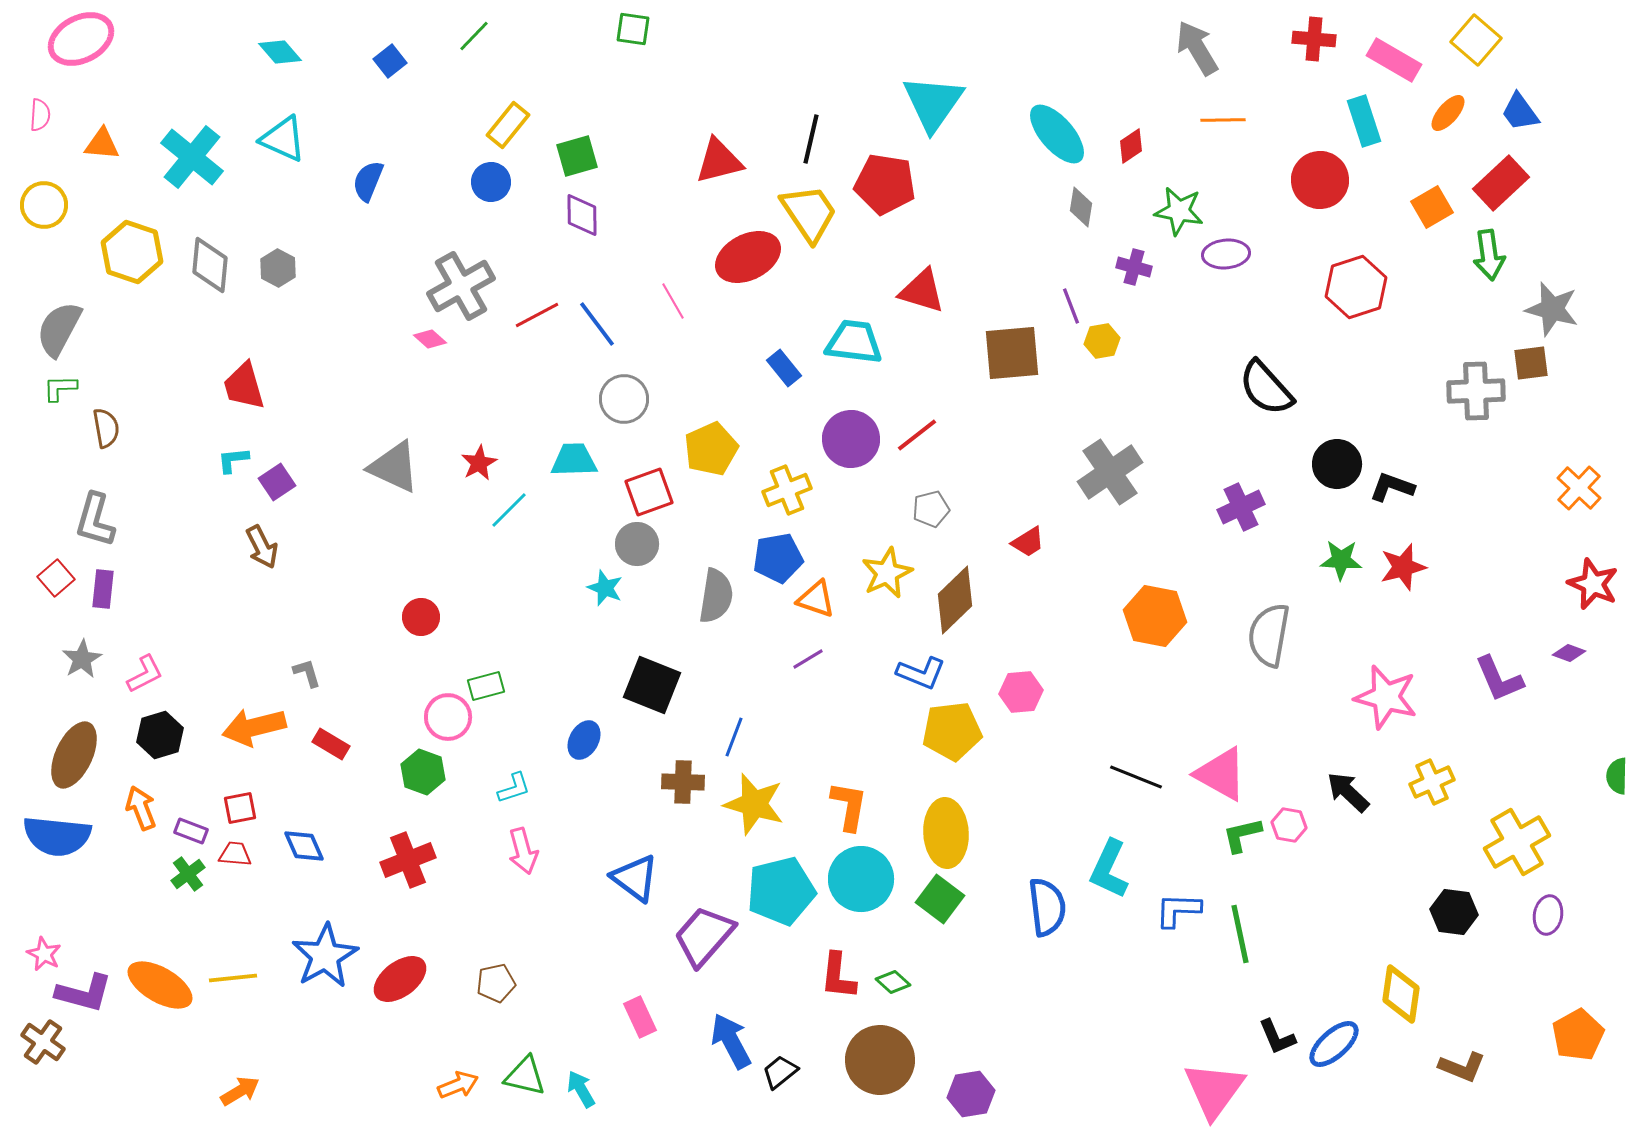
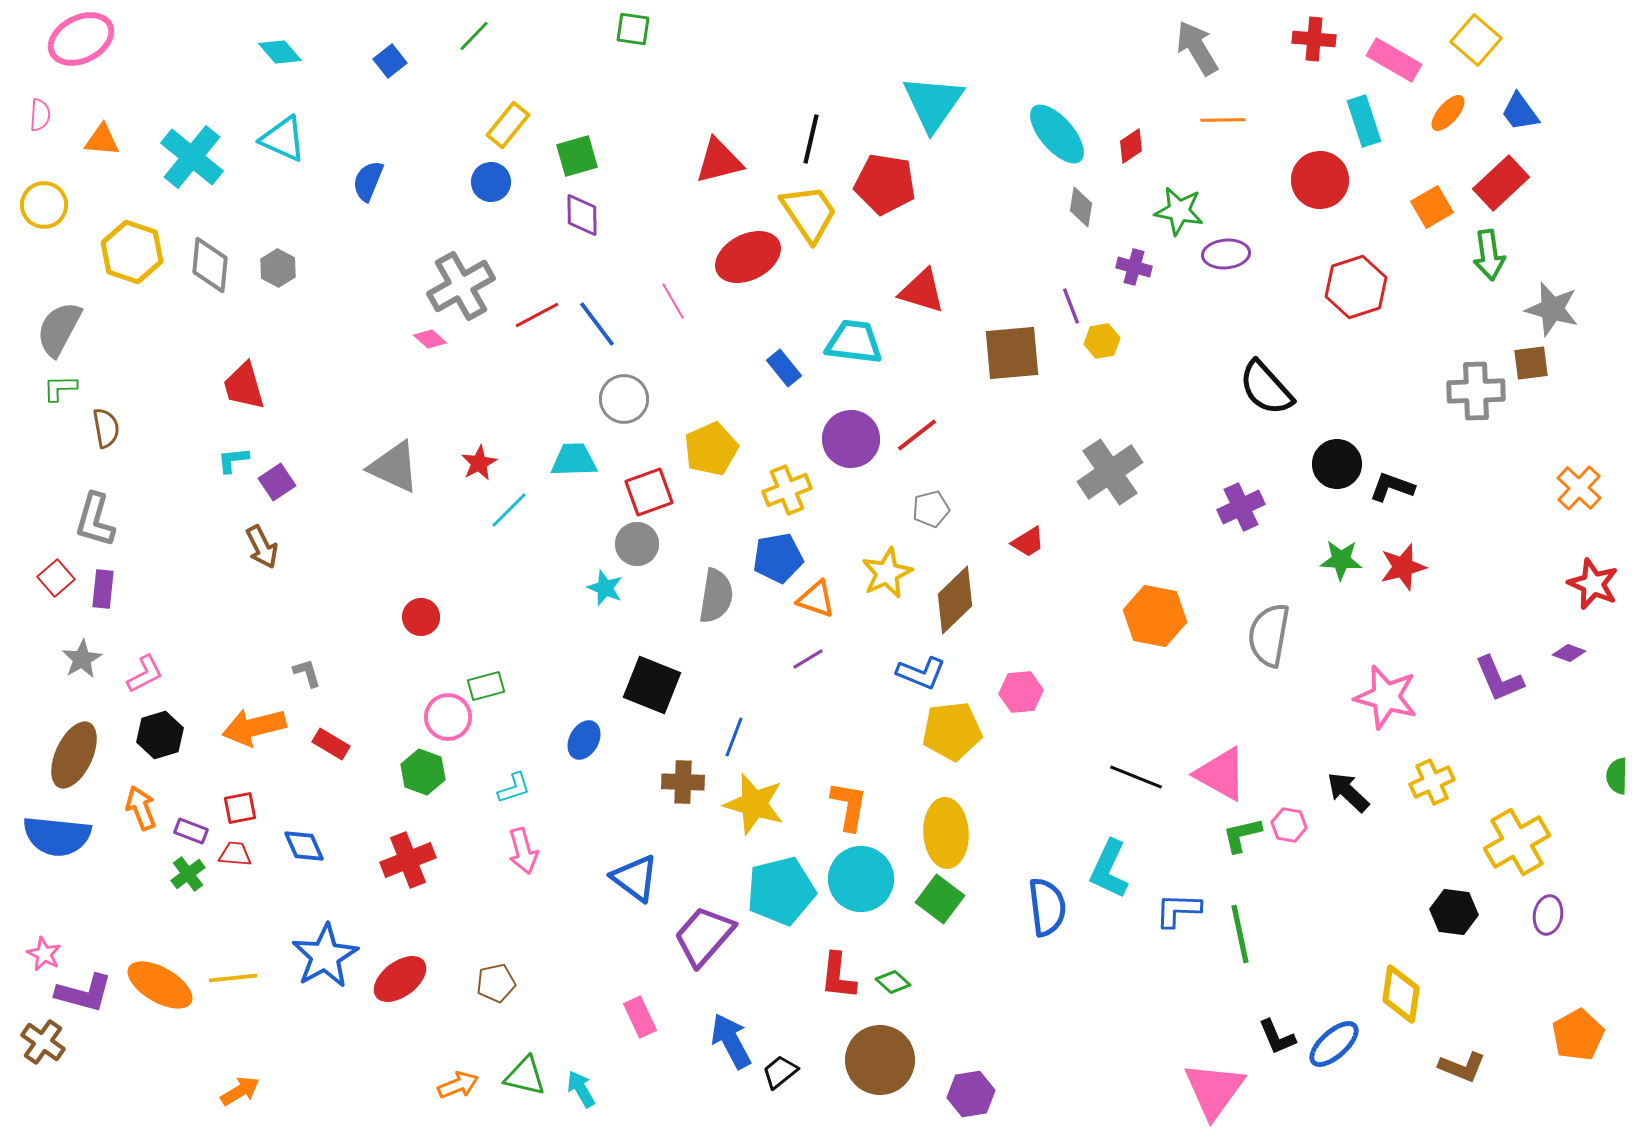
orange triangle at (102, 144): moved 4 px up
